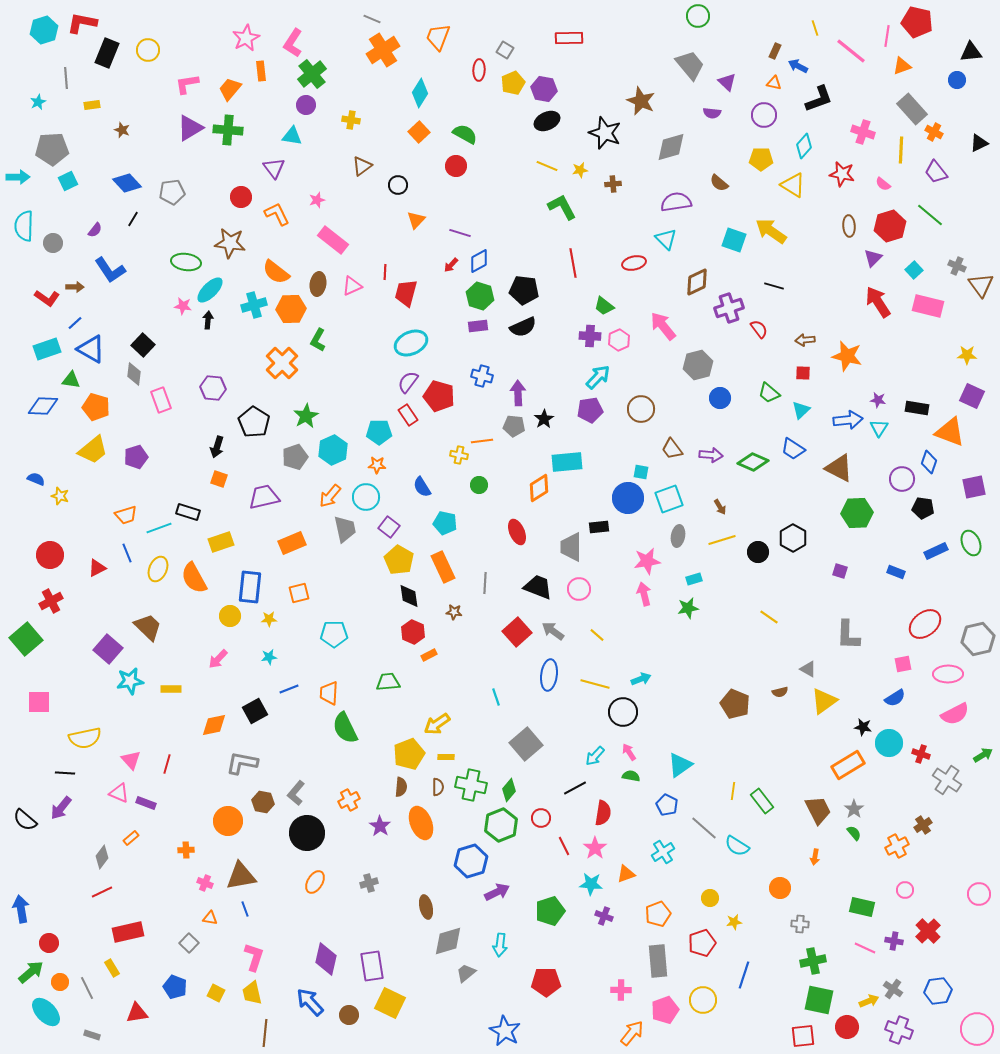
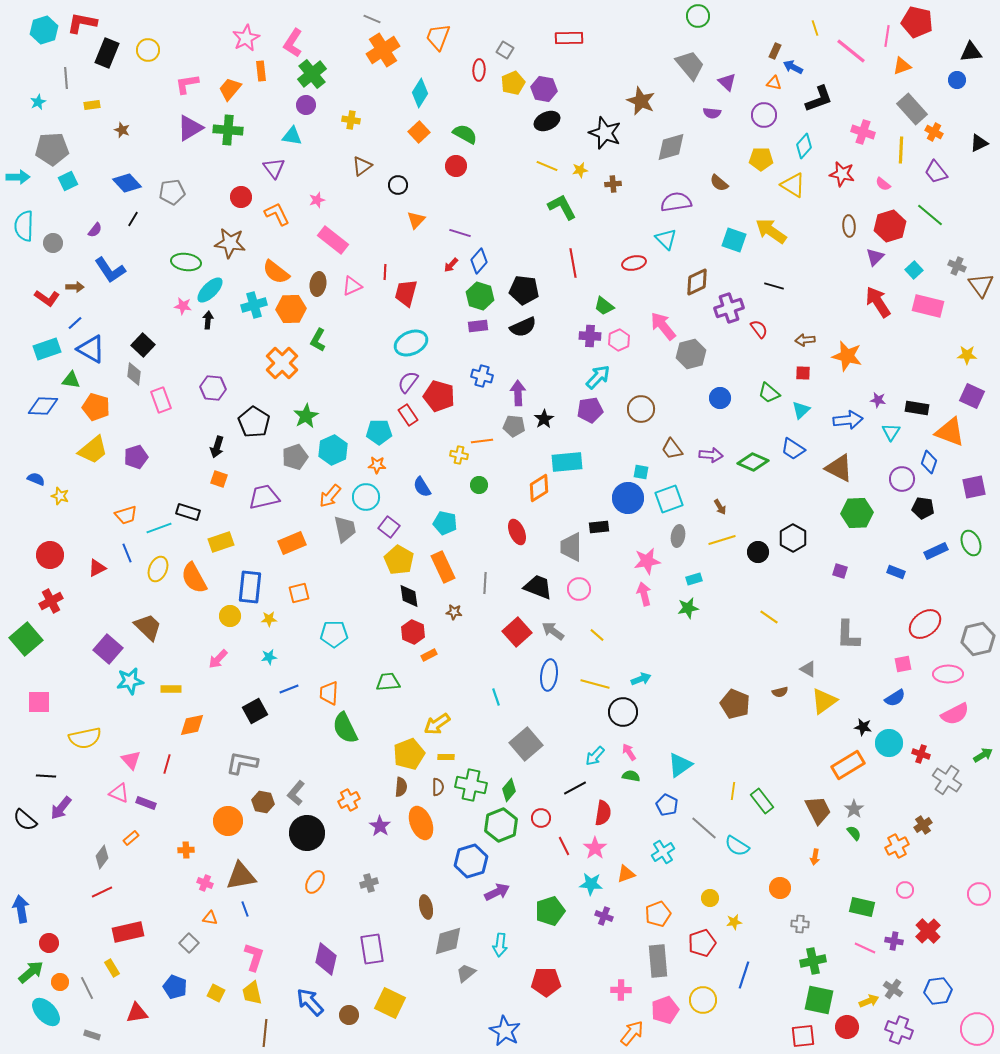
blue arrow at (798, 66): moved 5 px left, 1 px down
purple triangle at (873, 258): moved 2 px right, 1 px up
blue diamond at (479, 261): rotated 20 degrees counterclockwise
gray hexagon at (698, 365): moved 7 px left, 11 px up
cyan triangle at (879, 428): moved 12 px right, 4 px down
orange diamond at (214, 725): moved 22 px left
black line at (65, 773): moved 19 px left, 3 px down
purple rectangle at (372, 966): moved 17 px up
